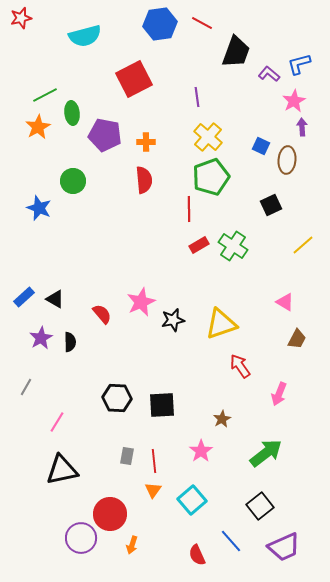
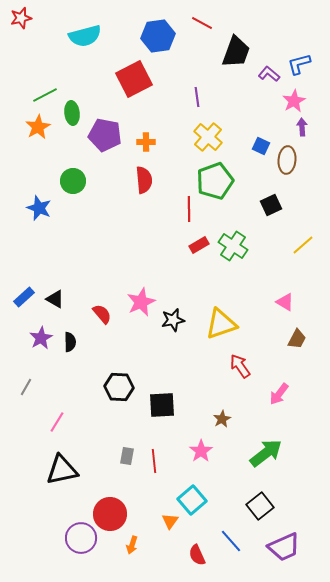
blue hexagon at (160, 24): moved 2 px left, 12 px down
green pentagon at (211, 177): moved 4 px right, 4 px down
pink arrow at (279, 394): rotated 15 degrees clockwise
black hexagon at (117, 398): moved 2 px right, 11 px up
orange triangle at (153, 490): moved 17 px right, 31 px down
